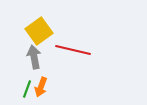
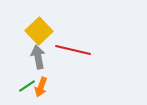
yellow square: rotated 8 degrees counterclockwise
gray arrow: moved 4 px right
green line: moved 3 px up; rotated 36 degrees clockwise
